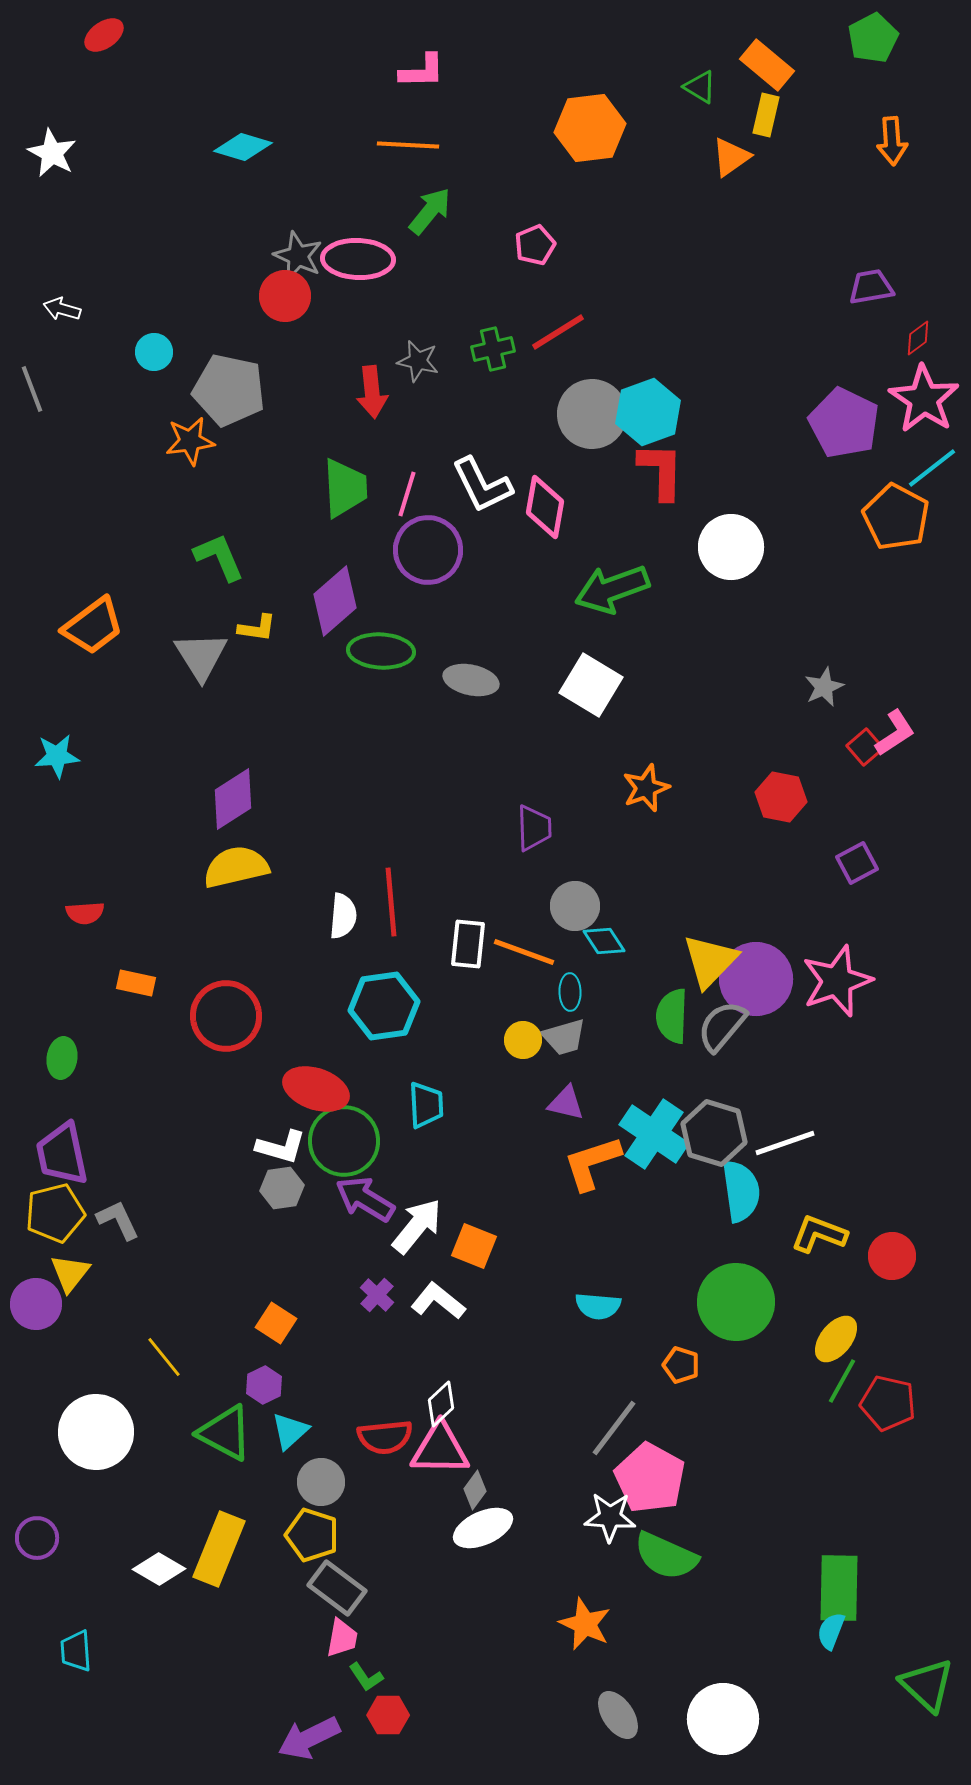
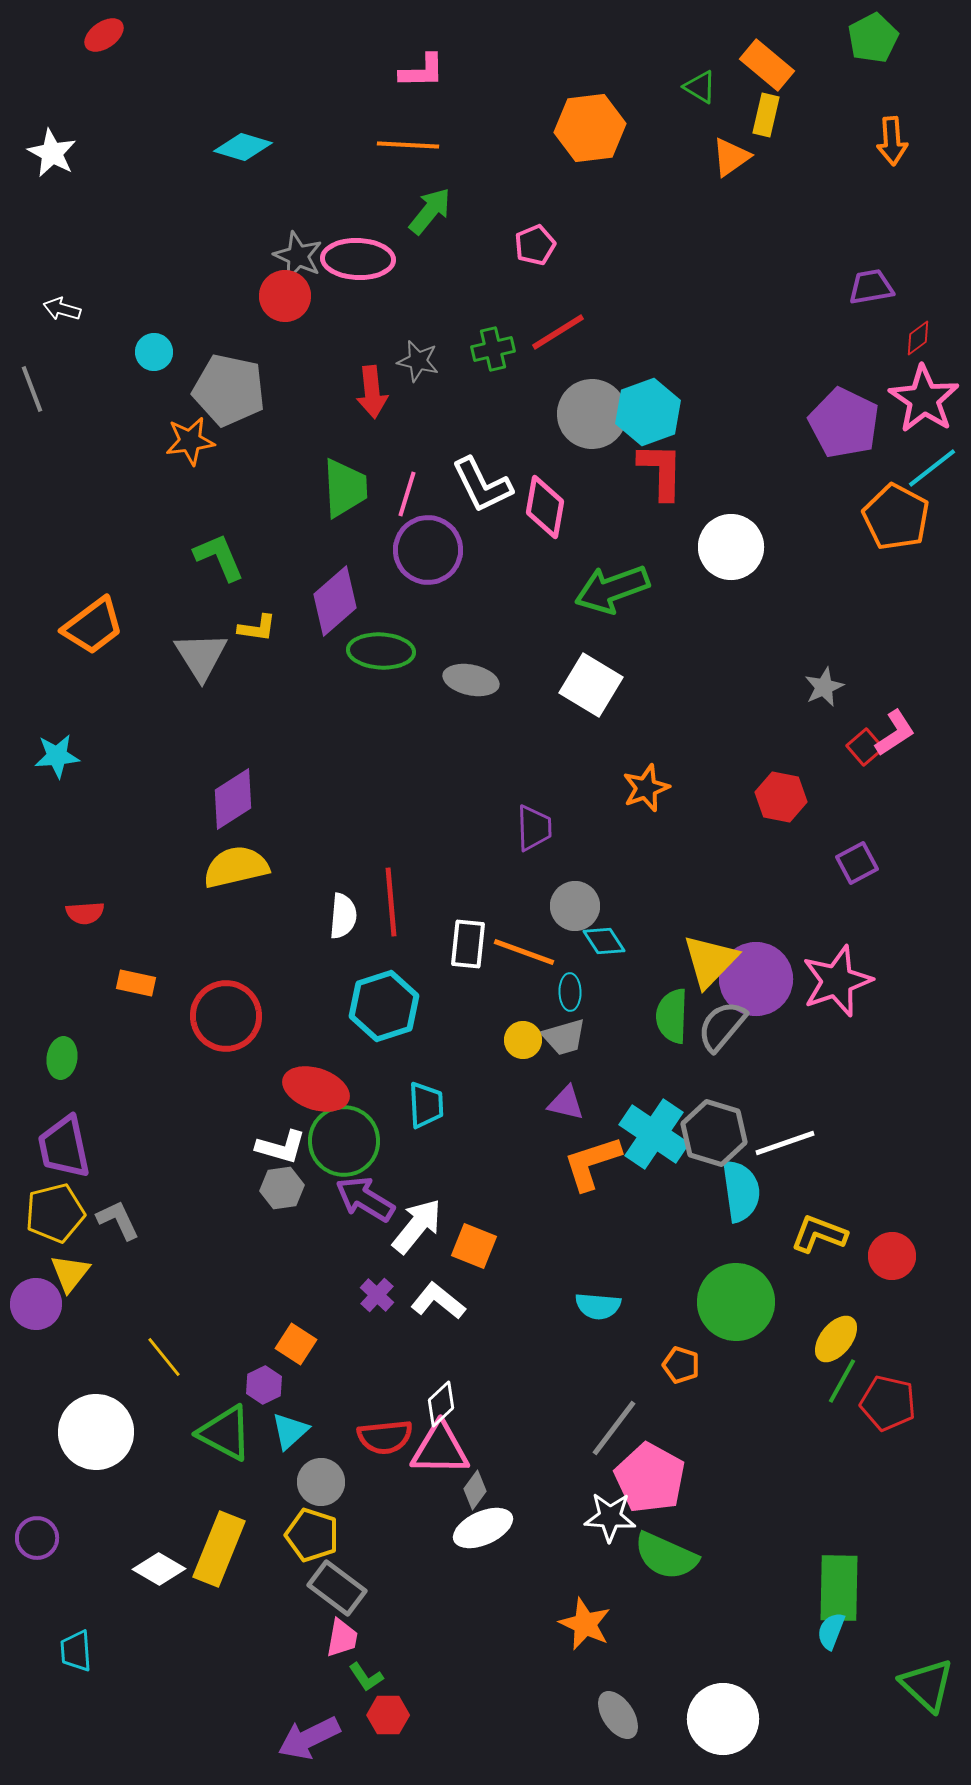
cyan hexagon at (384, 1006): rotated 10 degrees counterclockwise
purple trapezoid at (62, 1154): moved 2 px right, 7 px up
orange square at (276, 1323): moved 20 px right, 21 px down
